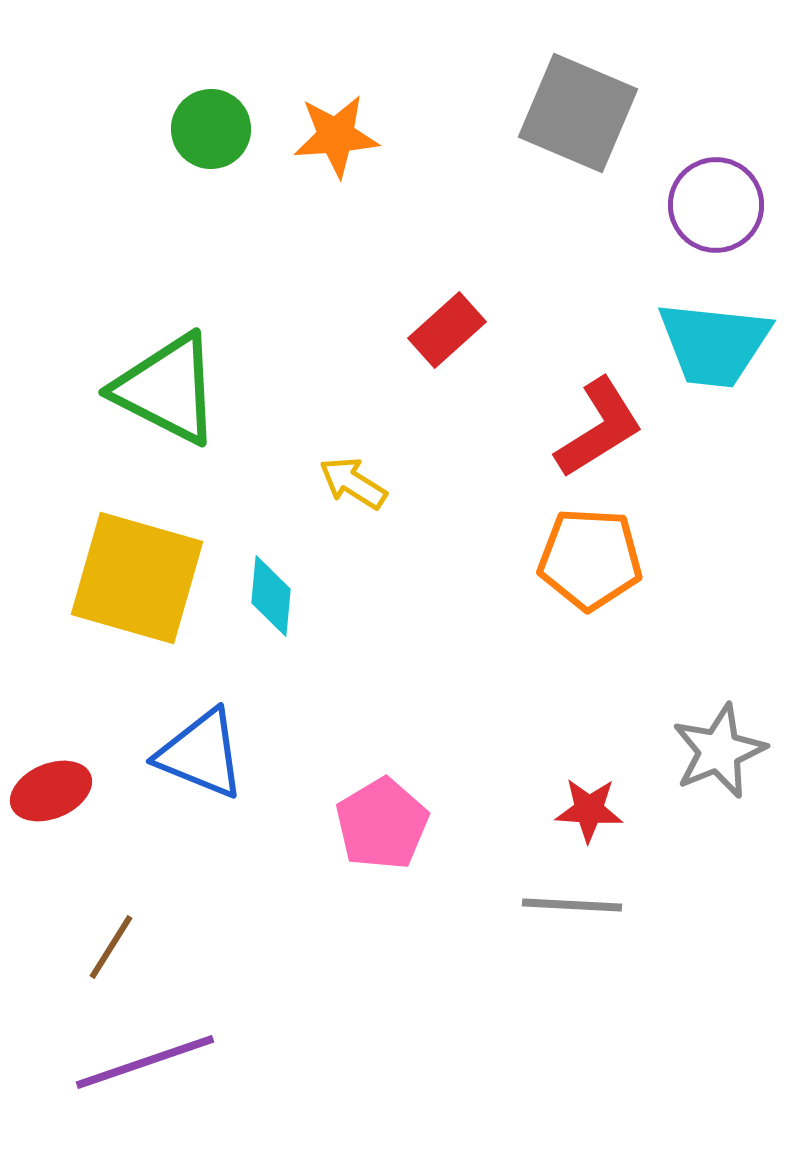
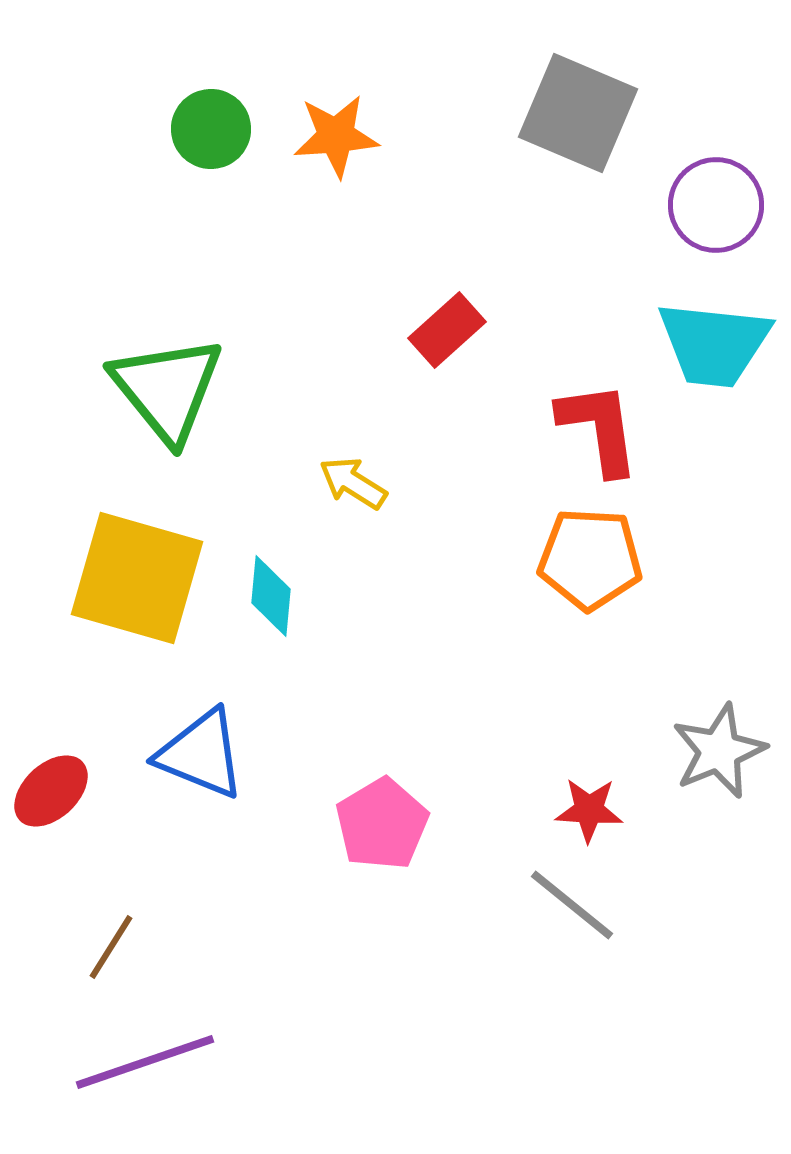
green triangle: rotated 24 degrees clockwise
red L-shape: rotated 66 degrees counterclockwise
red ellipse: rotated 20 degrees counterclockwise
gray line: rotated 36 degrees clockwise
